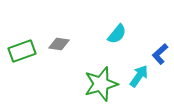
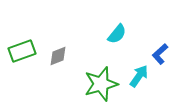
gray diamond: moved 1 px left, 12 px down; rotated 30 degrees counterclockwise
